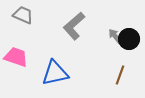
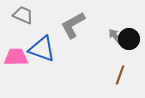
gray L-shape: moved 1 px left, 1 px up; rotated 12 degrees clockwise
pink trapezoid: rotated 20 degrees counterclockwise
blue triangle: moved 13 px left, 24 px up; rotated 32 degrees clockwise
